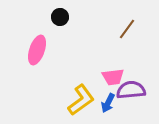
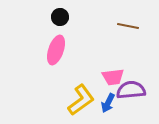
brown line: moved 1 px right, 3 px up; rotated 65 degrees clockwise
pink ellipse: moved 19 px right
